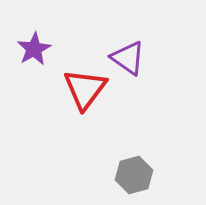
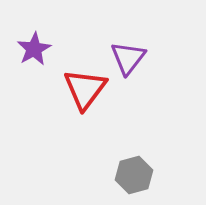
purple triangle: rotated 33 degrees clockwise
